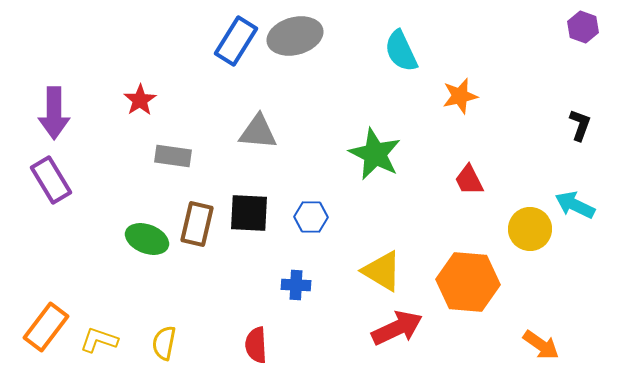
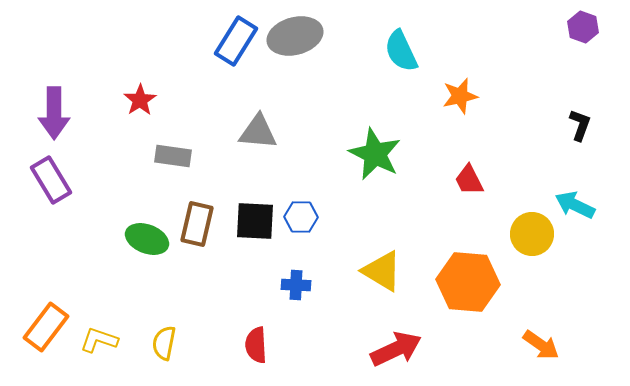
black square: moved 6 px right, 8 px down
blue hexagon: moved 10 px left
yellow circle: moved 2 px right, 5 px down
red arrow: moved 1 px left, 21 px down
